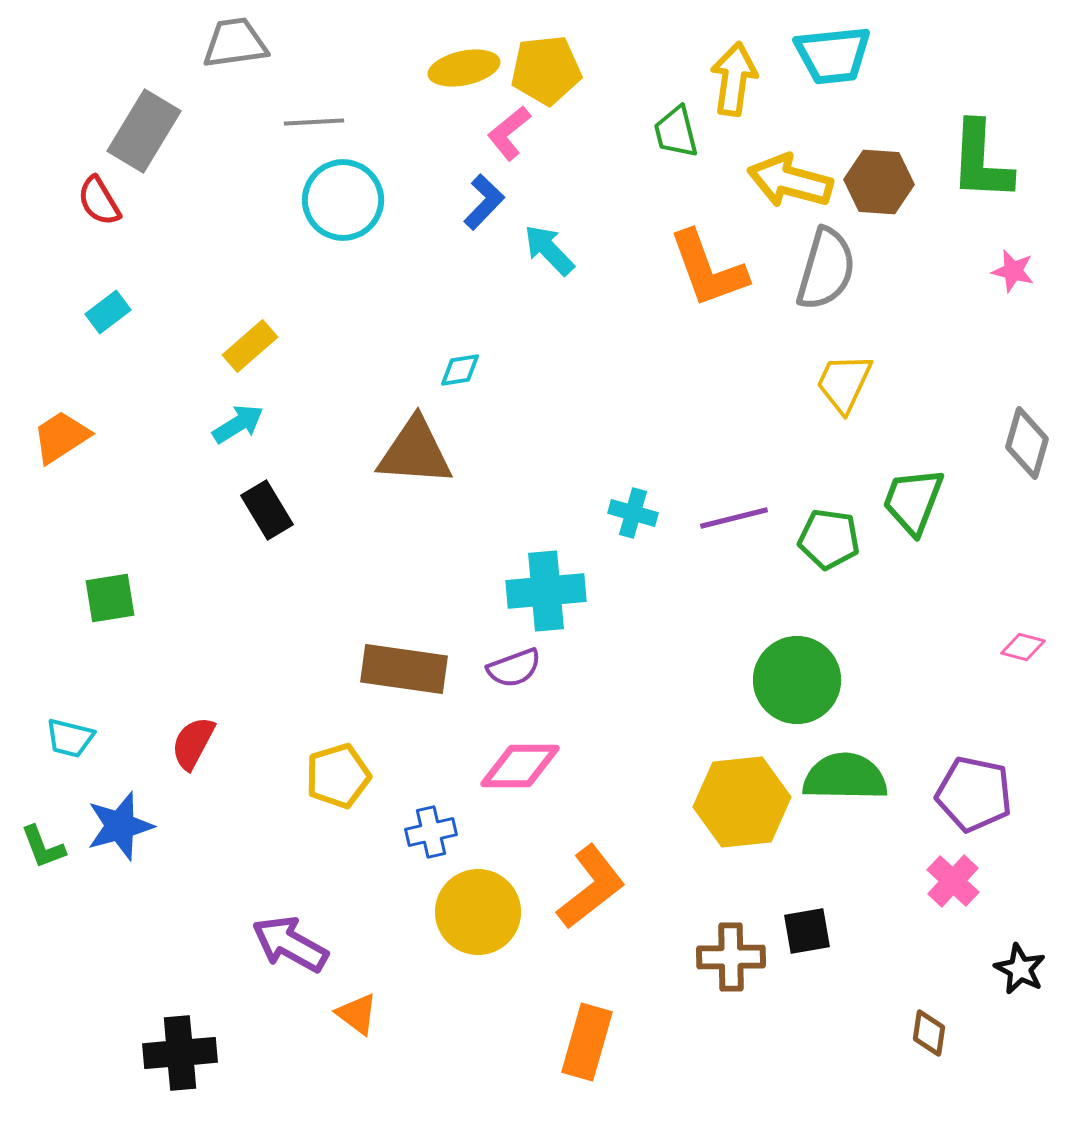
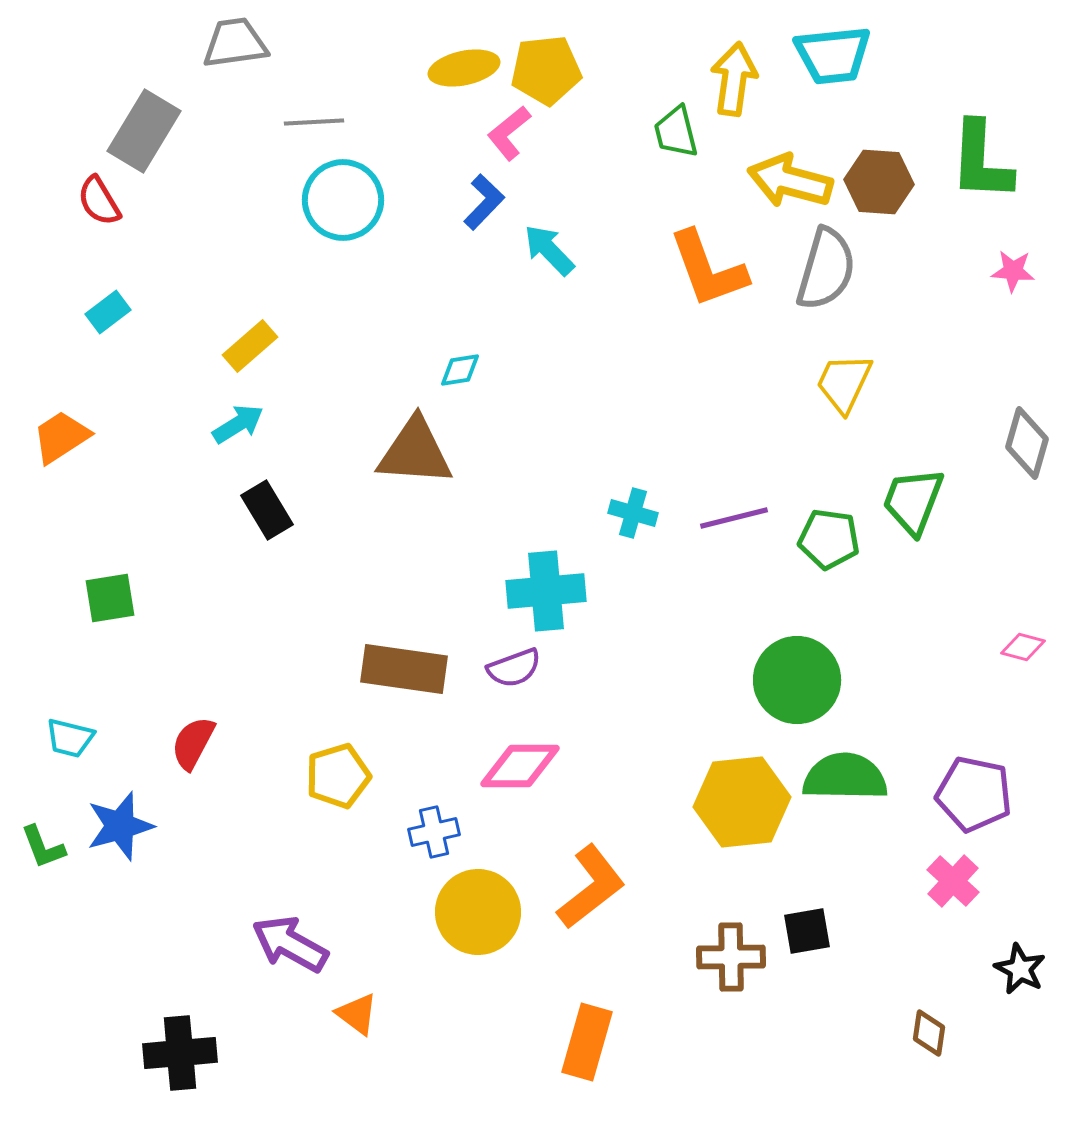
pink star at (1013, 271): rotated 9 degrees counterclockwise
blue cross at (431, 832): moved 3 px right
